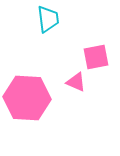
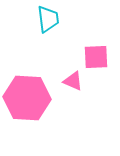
pink square: rotated 8 degrees clockwise
pink triangle: moved 3 px left, 1 px up
